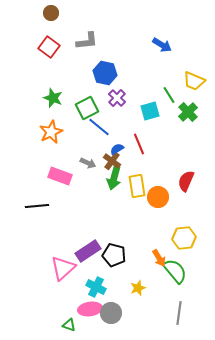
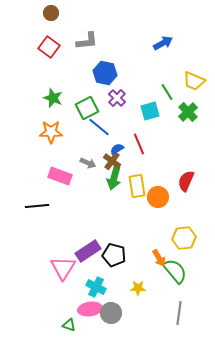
blue arrow: moved 1 px right, 2 px up; rotated 60 degrees counterclockwise
green line: moved 2 px left, 3 px up
orange star: rotated 25 degrees clockwise
pink triangle: rotated 16 degrees counterclockwise
yellow star: rotated 21 degrees clockwise
